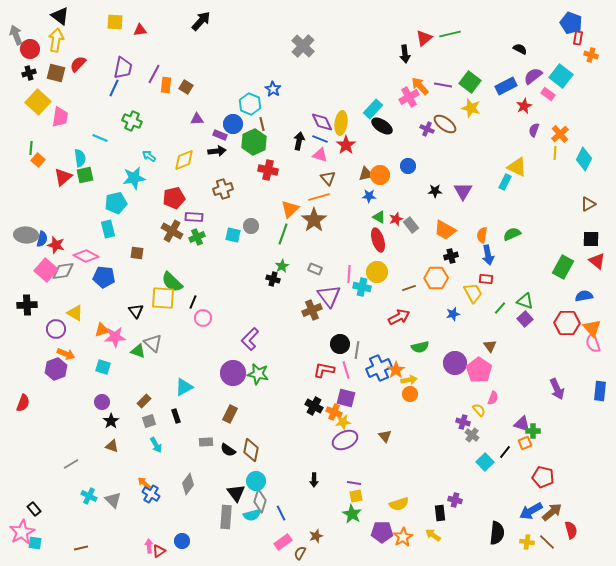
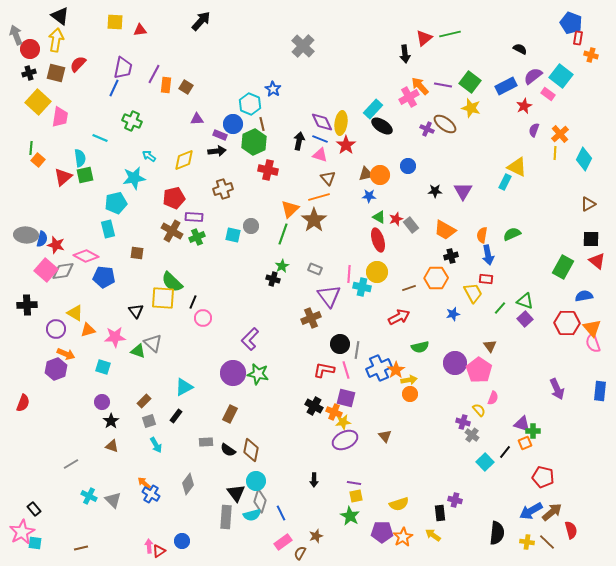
brown cross at (312, 310): moved 1 px left, 8 px down
orange triangle at (102, 330): moved 14 px left
black rectangle at (176, 416): rotated 56 degrees clockwise
green star at (352, 514): moved 2 px left, 2 px down
